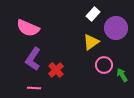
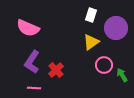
white rectangle: moved 2 px left, 1 px down; rotated 24 degrees counterclockwise
purple L-shape: moved 1 px left, 3 px down
